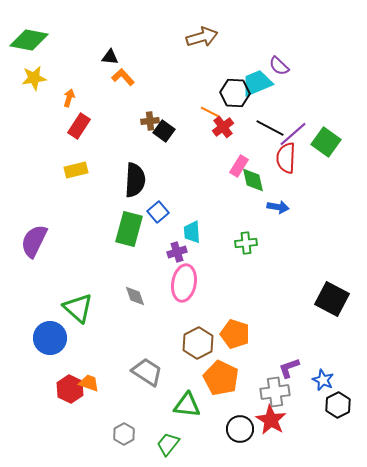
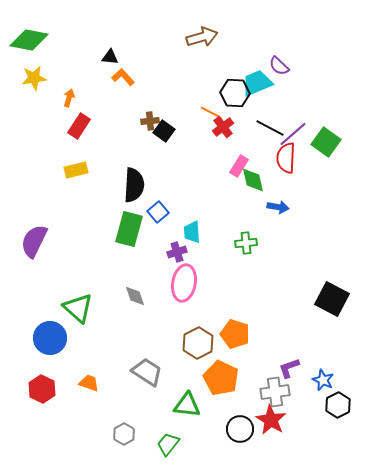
black semicircle at (135, 180): moved 1 px left, 5 px down
red hexagon at (70, 389): moved 28 px left
